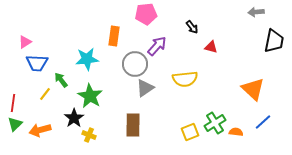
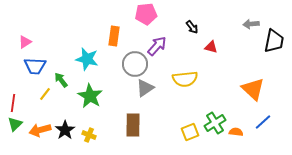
gray arrow: moved 5 px left, 12 px down
cyan star: rotated 20 degrees clockwise
blue trapezoid: moved 2 px left, 3 px down
black star: moved 9 px left, 12 px down
